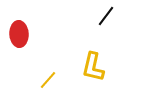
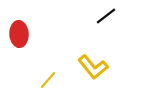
black line: rotated 15 degrees clockwise
yellow L-shape: rotated 52 degrees counterclockwise
